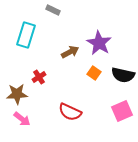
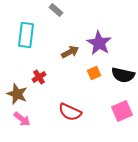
gray rectangle: moved 3 px right; rotated 16 degrees clockwise
cyan rectangle: rotated 10 degrees counterclockwise
orange square: rotated 32 degrees clockwise
brown star: rotated 25 degrees clockwise
